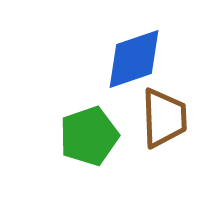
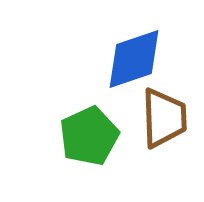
green pentagon: rotated 6 degrees counterclockwise
